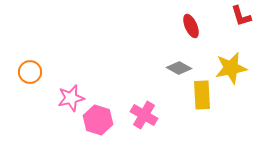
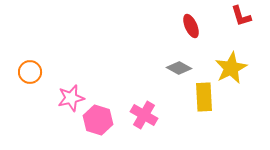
yellow star: rotated 16 degrees counterclockwise
yellow rectangle: moved 2 px right, 2 px down
